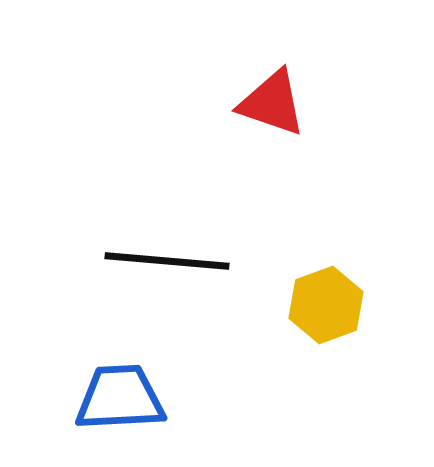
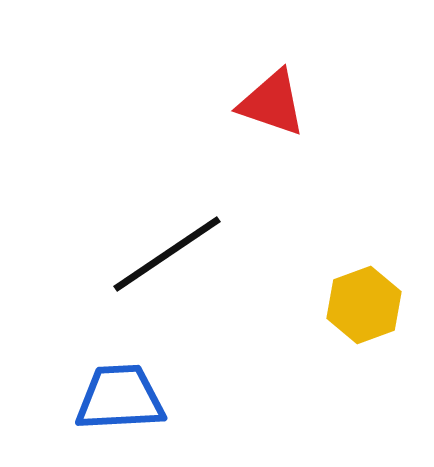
black line: moved 7 px up; rotated 39 degrees counterclockwise
yellow hexagon: moved 38 px right
